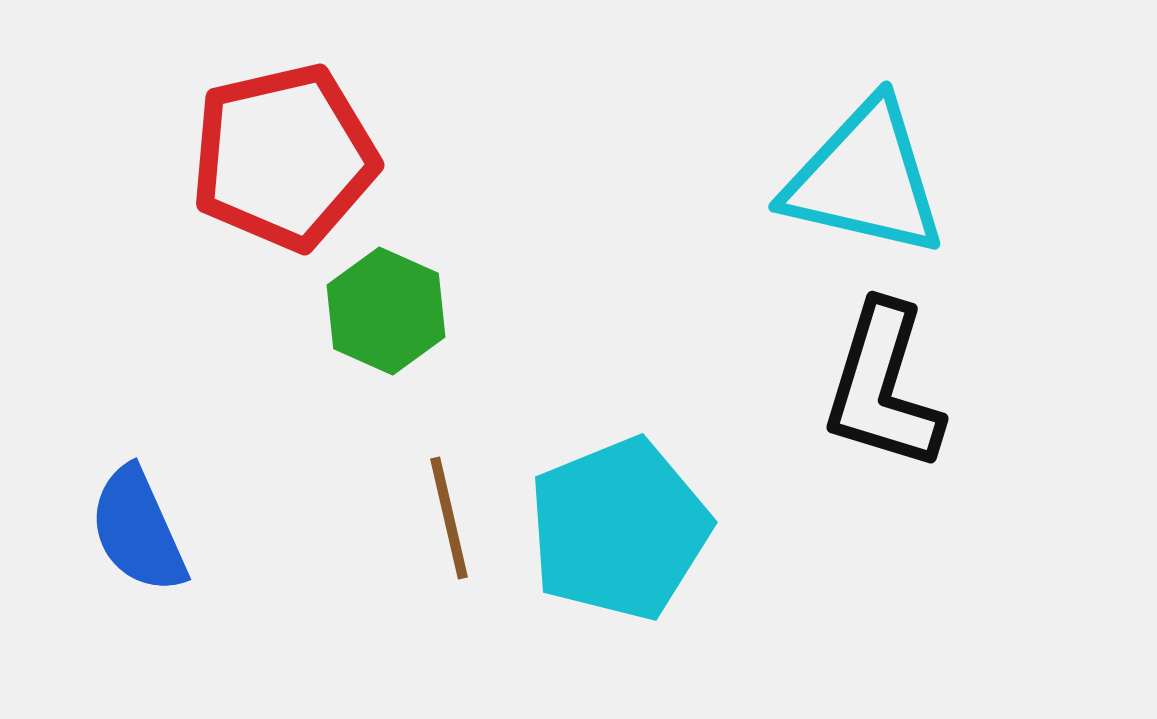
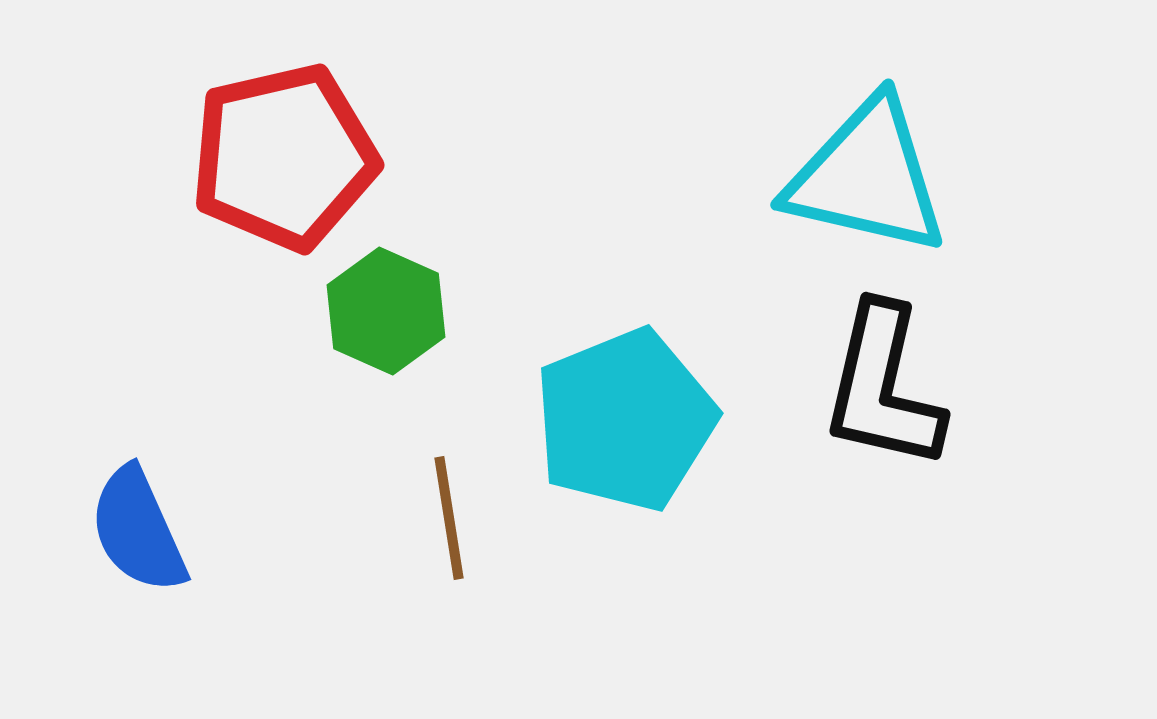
cyan triangle: moved 2 px right, 2 px up
black L-shape: rotated 4 degrees counterclockwise
brown line: rotated 4 degrees clockwise
cyan pentagon: moved 6 px right, 109 px up
